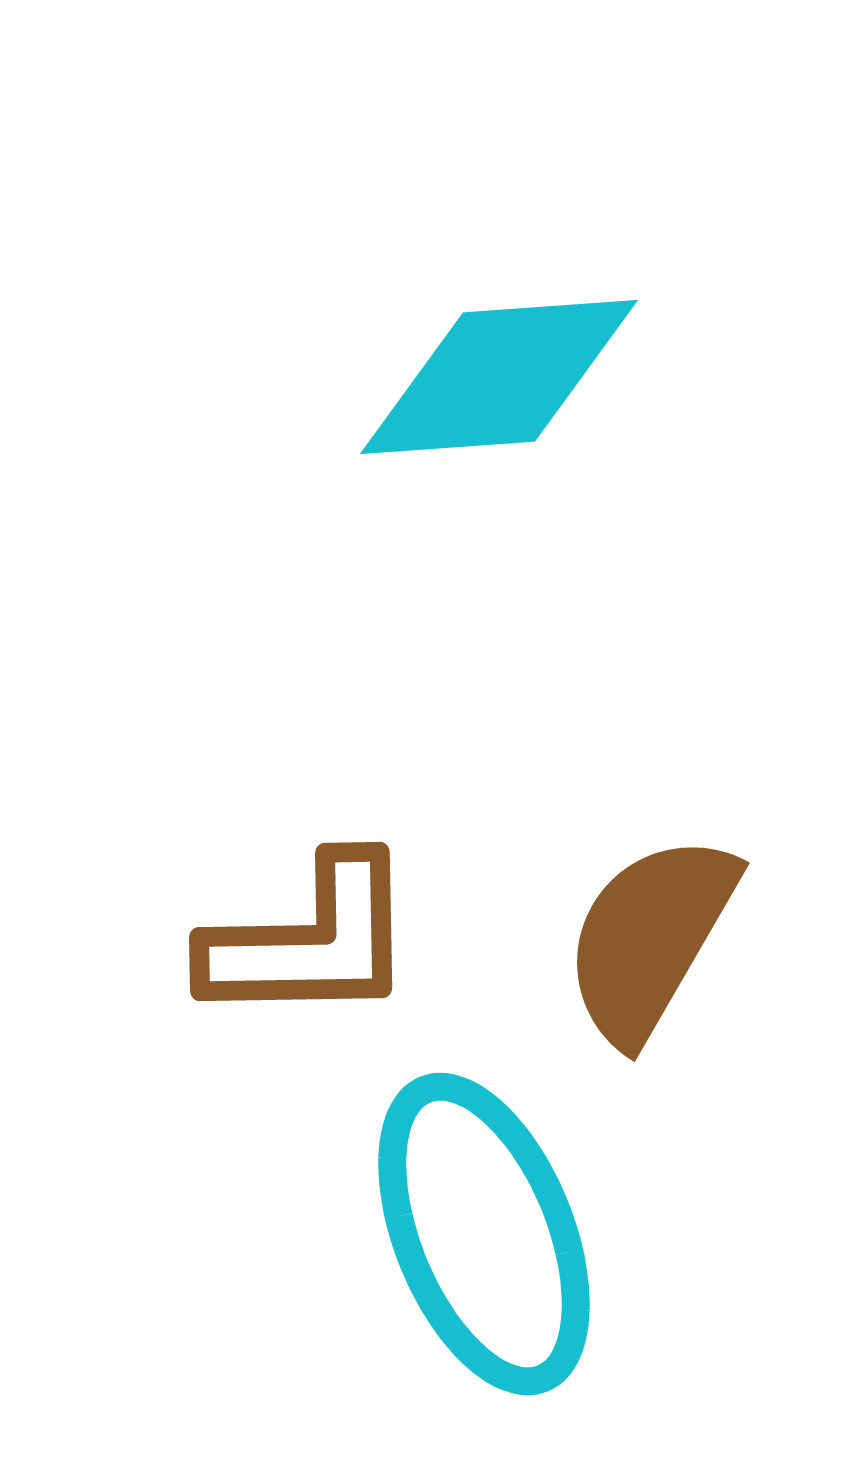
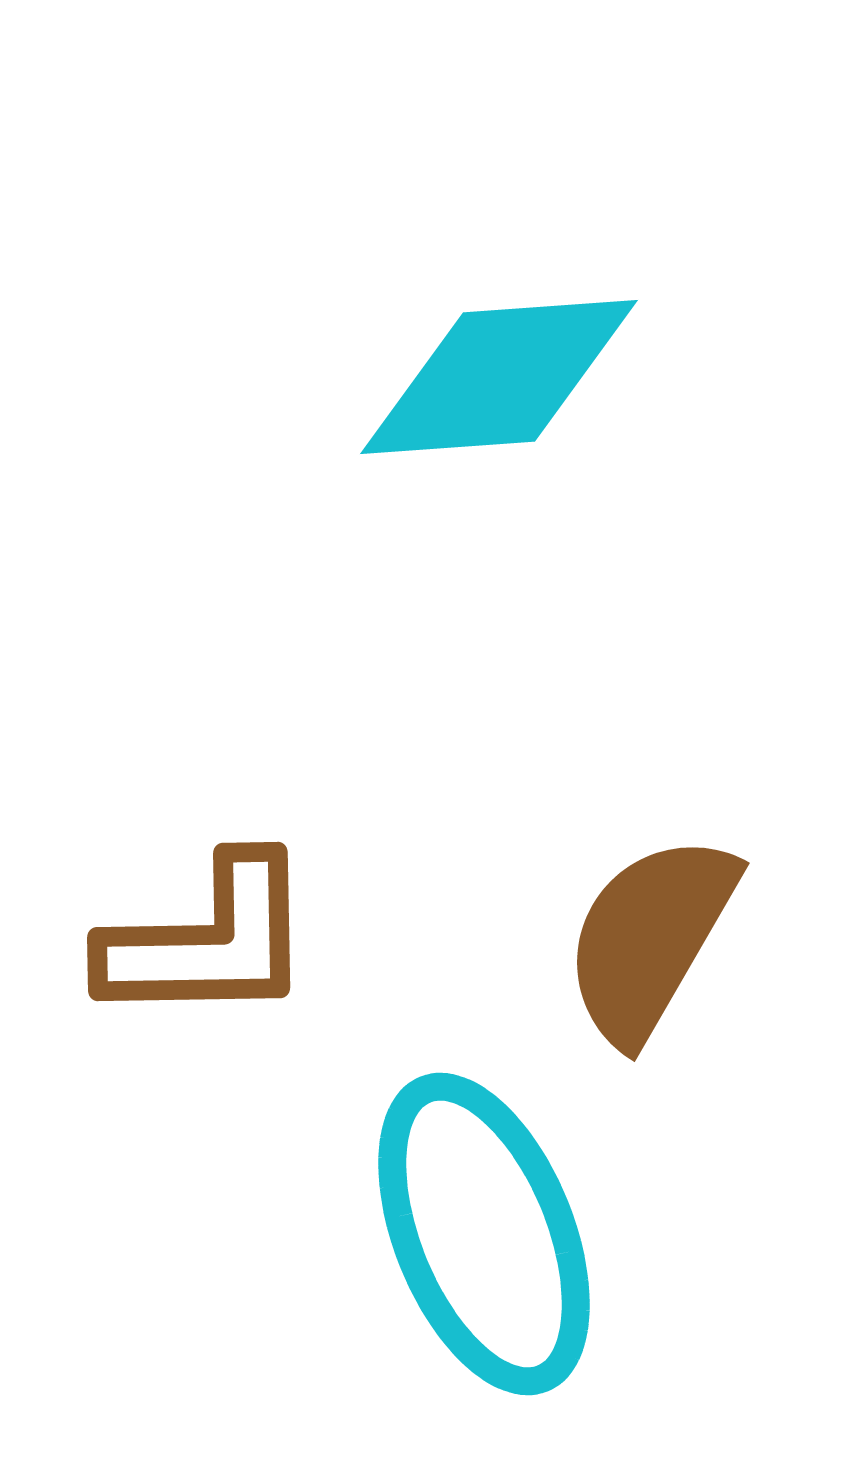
brown L-shape: moved 102 px left
